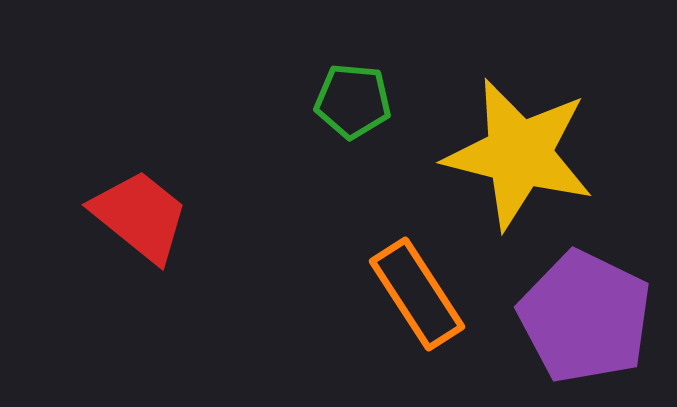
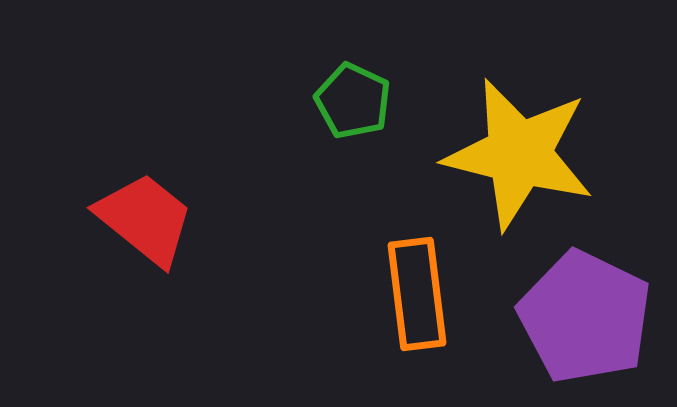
green pentagon: rotated 20 degrees clockwise
red trapezoid: moved 5 px right, 3 px down
orange rectangle: rotated 26 degrees clockwise
